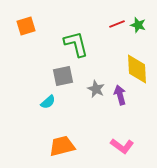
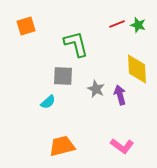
gray square: rotated 15 degrees clockwise
